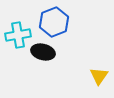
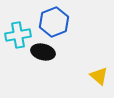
yellow triangle: rotated 24 degrees counterclockwise
